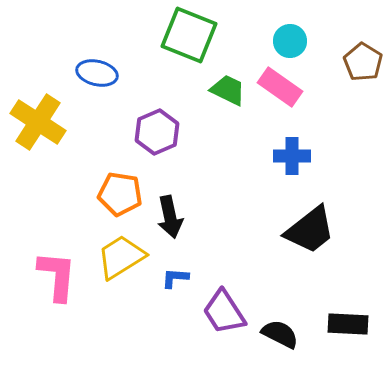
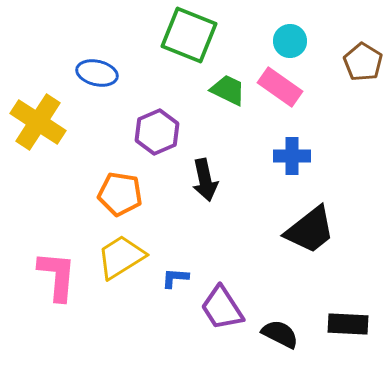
black arrow: moved 35 px right, 37 px up
purple trapezoid: moved 2 px left, 4 px up
